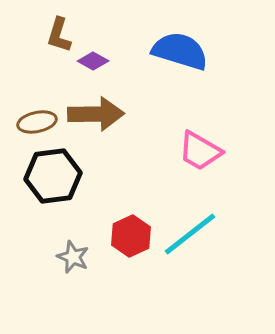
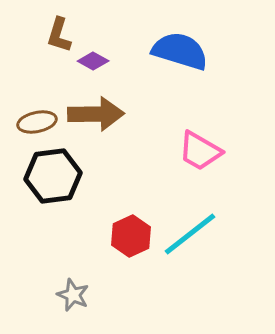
gray star: moved 38 px down
